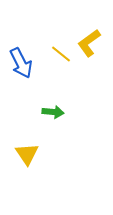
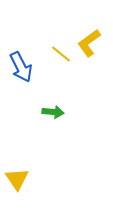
blue arrow: moved 4 px down
yellow triangle: moved 10 px left, 25 px down
